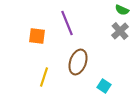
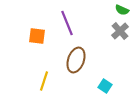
brown ellipse: moved 2 px left, 2 px up
yellow line: moved 4 px down
cyan square: moved 1 px right
